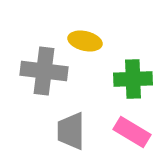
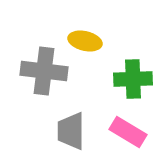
pink rectangle: moved 4 px left
